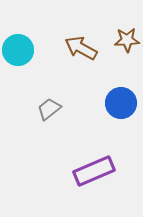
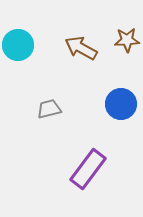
cyan circle: moved 5 px up
blue circle: moved 1 px down
gray trapezoid: rotated 25 degrees clockwise
purple rectangle: moved 6 px left, 2 px up; rotated 30 degrees counterclockwise
